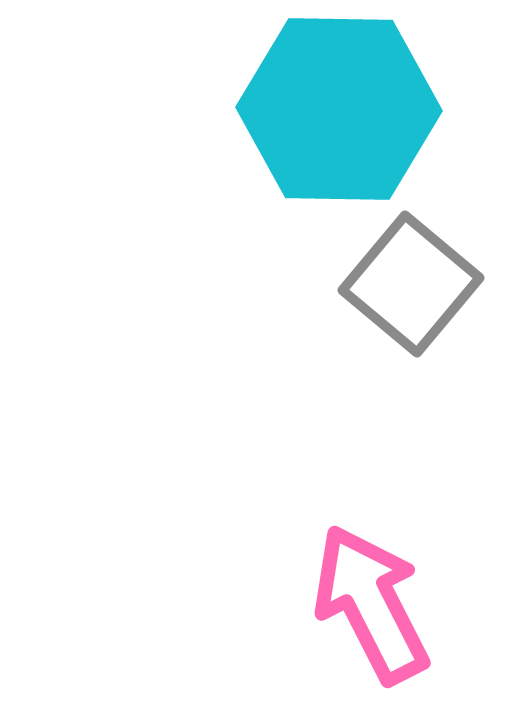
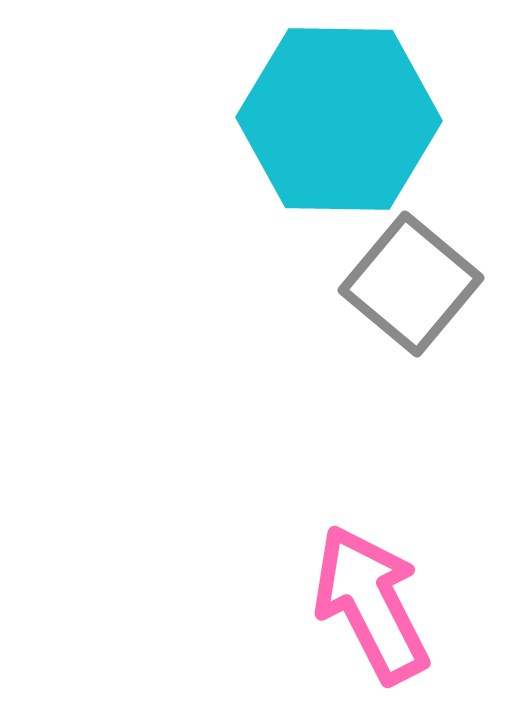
cyan hexagon: moved 10 px down
